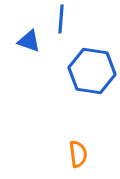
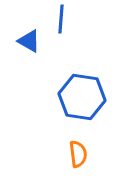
blue triangle: rotated 10 degrees clockwise
blue hexagon: moved 10 px left, 26 px down
